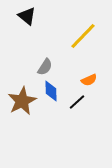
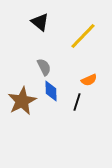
black triangle: moved 13 px right, 6 px down
gray semicircle: moved 1 px left; rotated 60 degrees counterclockwise
black line: rotated 30 degrees counterclockwise
